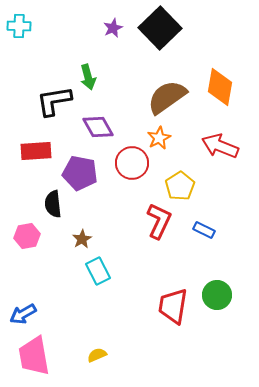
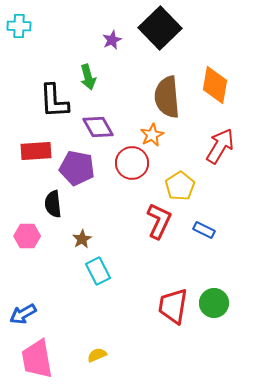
purple star: moved 1 px left, 12 px down
orange diamond: moved 5 px left, 2 px up
brown semicircle: rotated 60 degrees counterclockwise
black L-shape: rotated 84 degrees counterclockwise
orange star: moved 7 px left, 3 px up
red arrow: rotated 99 degrees clockwise
purple pentagon: moved 3 px left, 5 px up
pink hexagon: rotated 10 degrees clockwise
green circle: moved 3 px left, 8 px down
pink trapezoid: moved 3 px right, 3 px down
